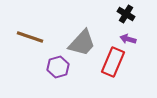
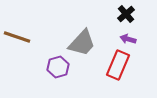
black cross: rotated 18 degrees clockwise
brown line: moved 13 px left
red rectangle: moved 5 px right, 3 px down
